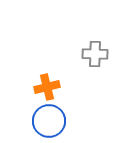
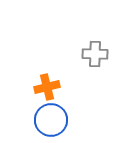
blue circle: moved 2 px right, 1 px up
